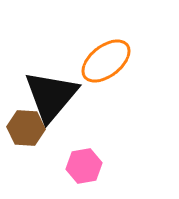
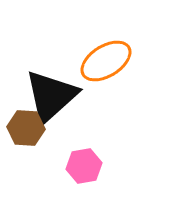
orange ellipse: rotated 6 degrees clockwise
black triangle: rotated 8 degrees clockwise
